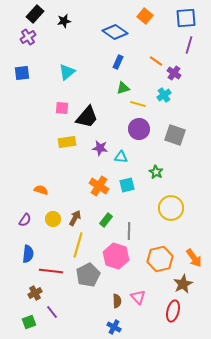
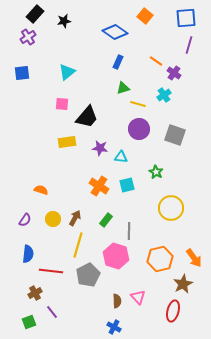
pink square at (62, 108): moved 4 px up
